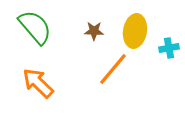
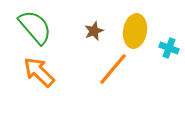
brown star: rotated 24 degrees counterclockwise
cyan cross: rotated 30 degrees clockwise
orange arrow: moved 1 px right, 11 px up
